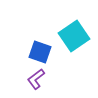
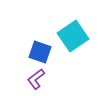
cyan square: moved 1 px left
